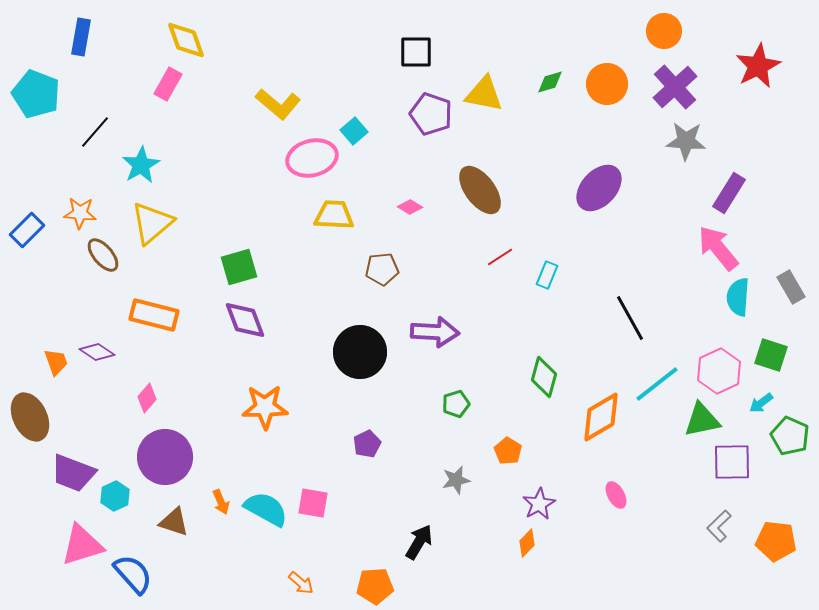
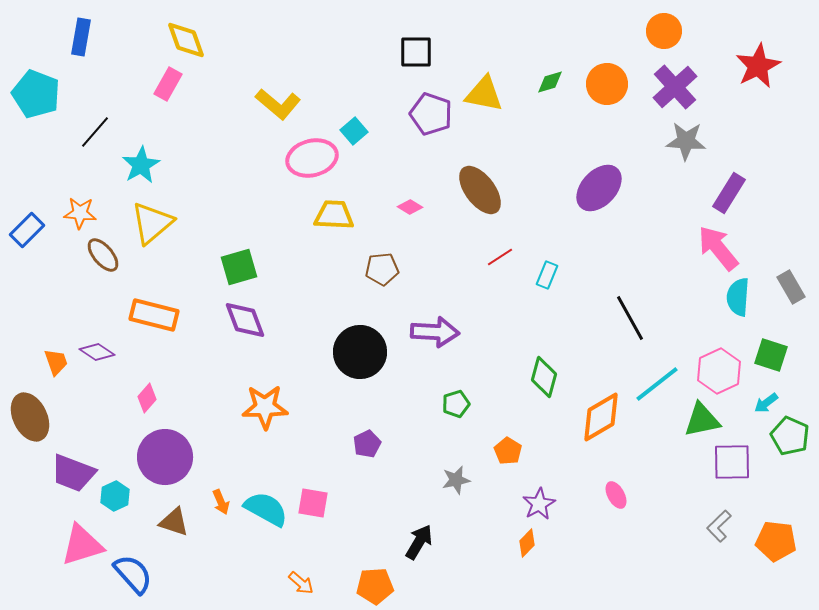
cyan arrow at (761, 403): moved 5 px right
